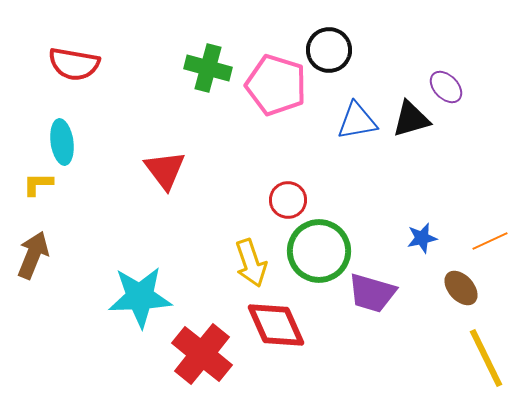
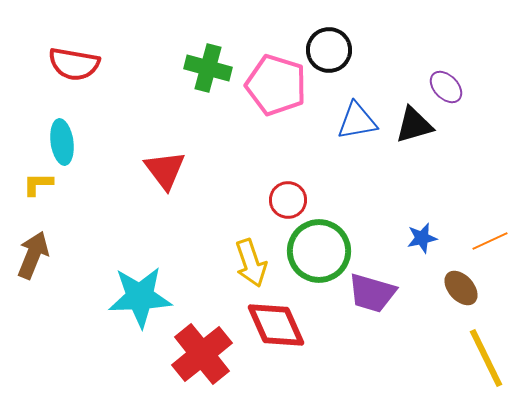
black triangle: moved 3 px right, 6 px down
red cross: rotated 12 degrees clockwise
